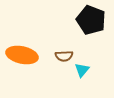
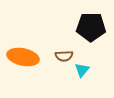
black pentagon: moved 7 px down; rotated 20 degrees counterclockwise
orange ellipse: moved 1 px right, 2 px down
